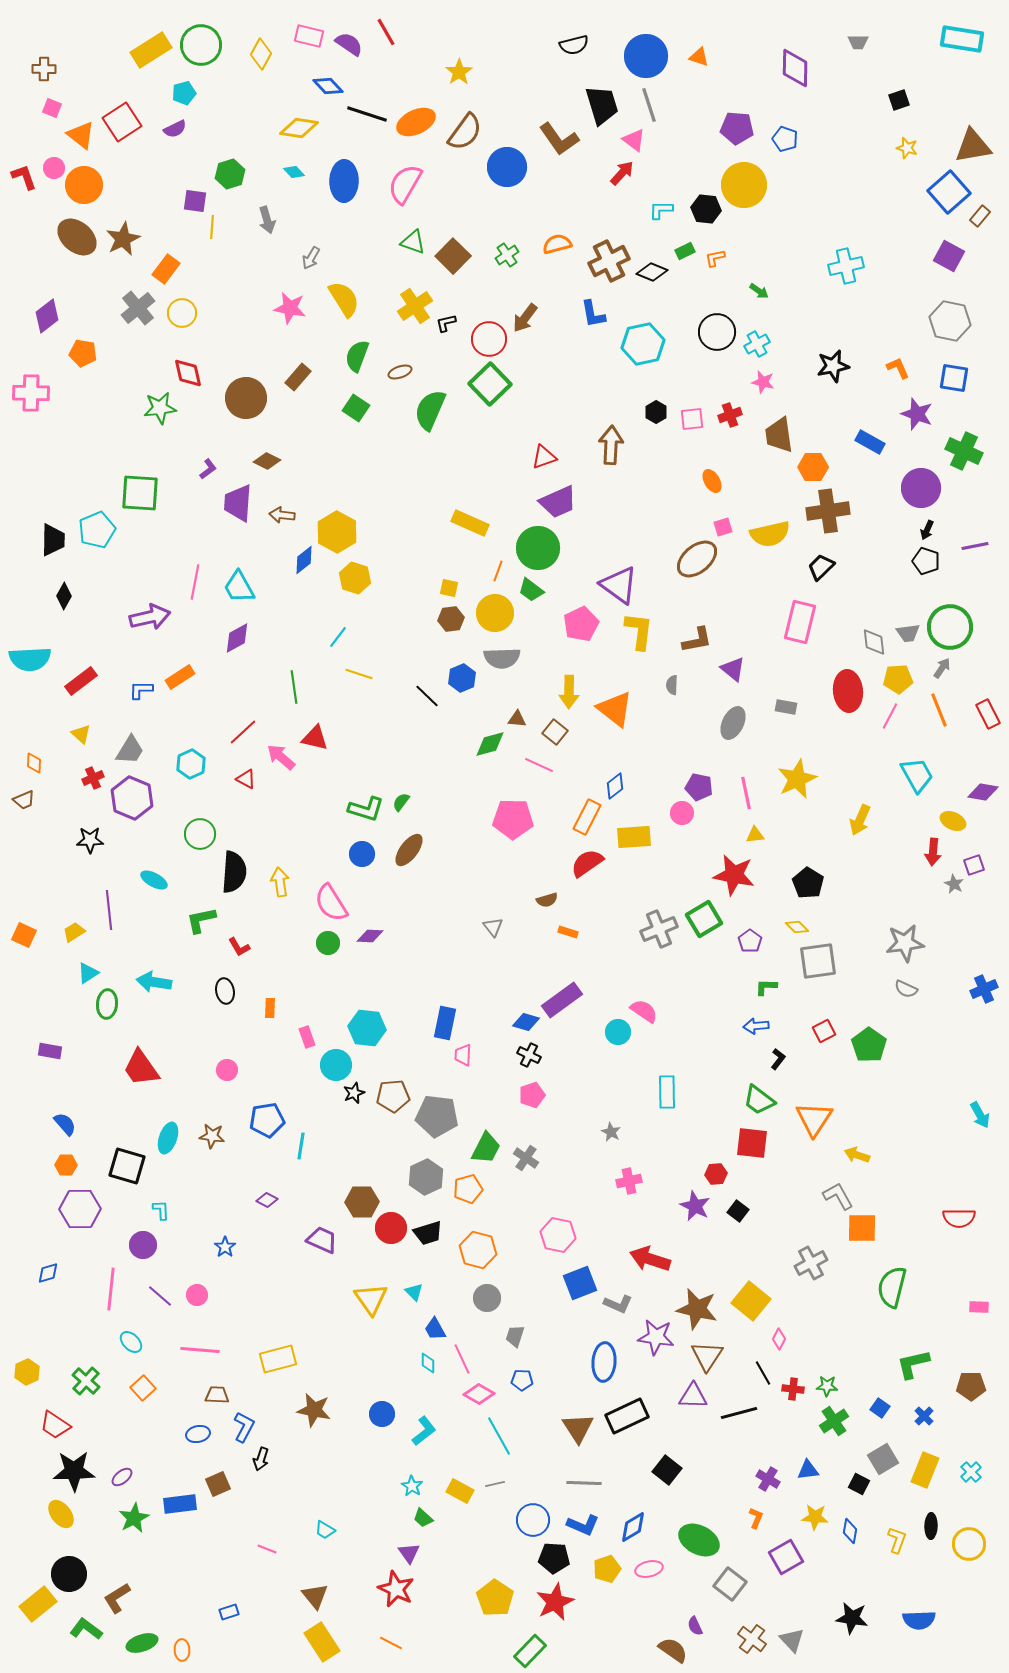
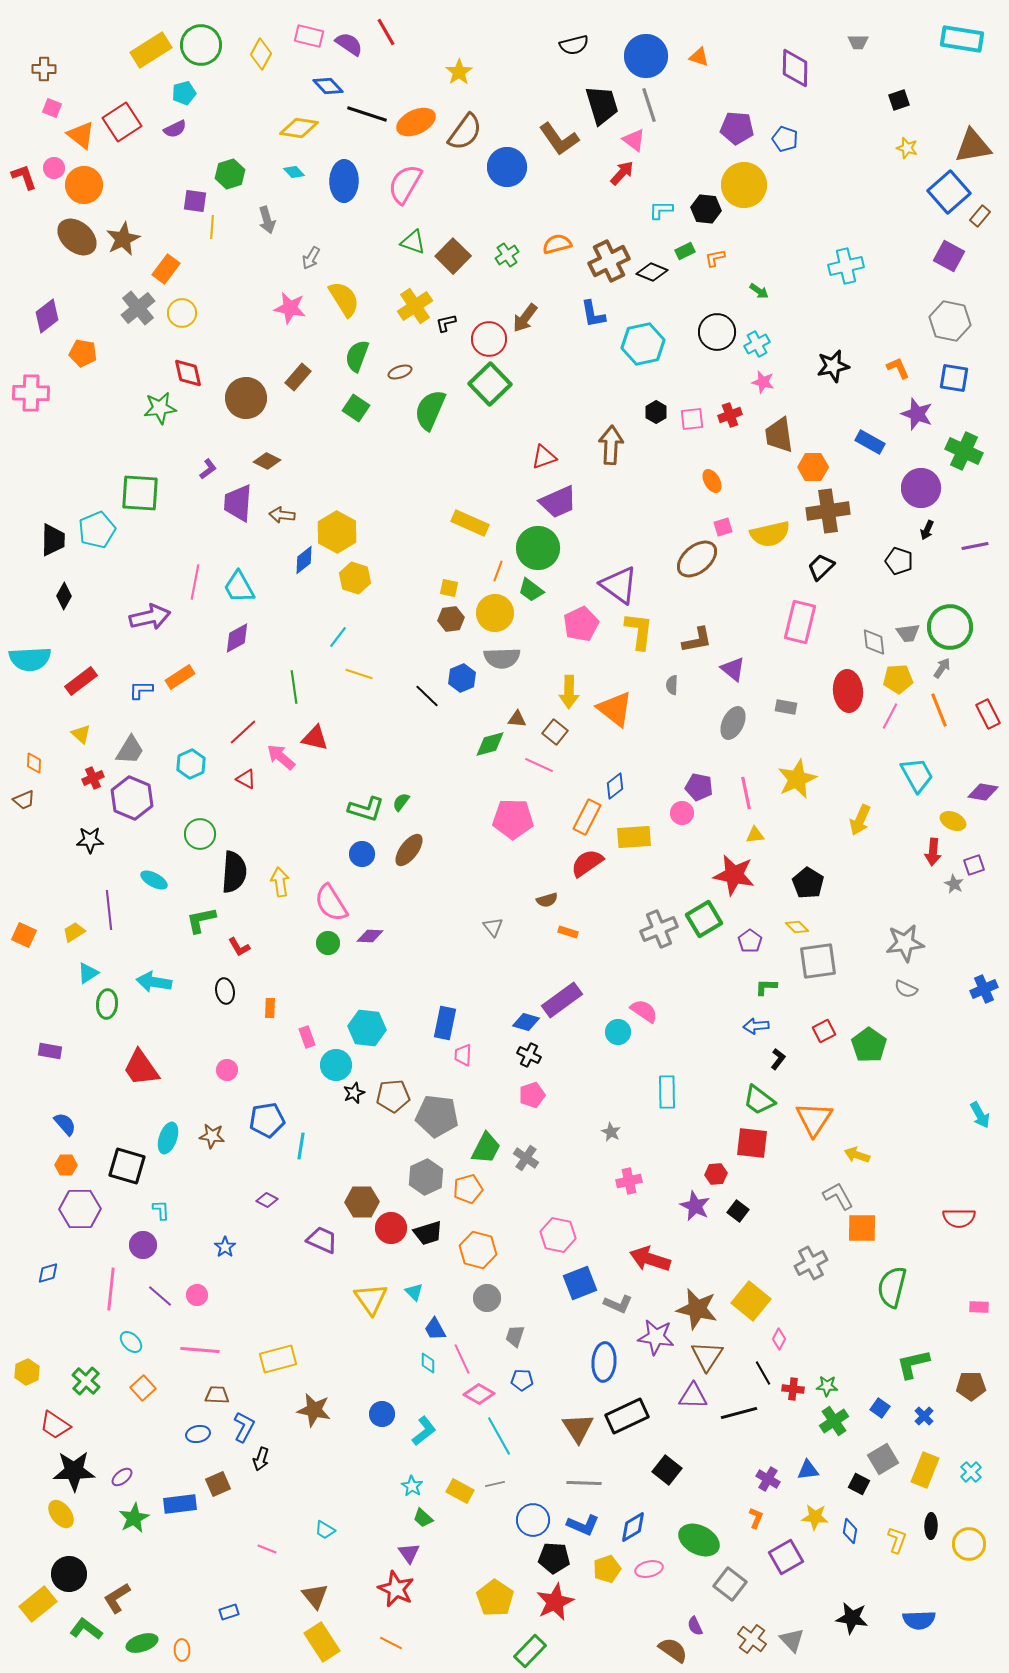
black pentagon at (926, 561): moved 27 px left
